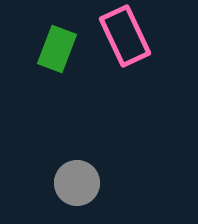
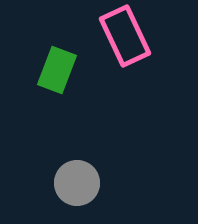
green rectangle: moved 21 px down
